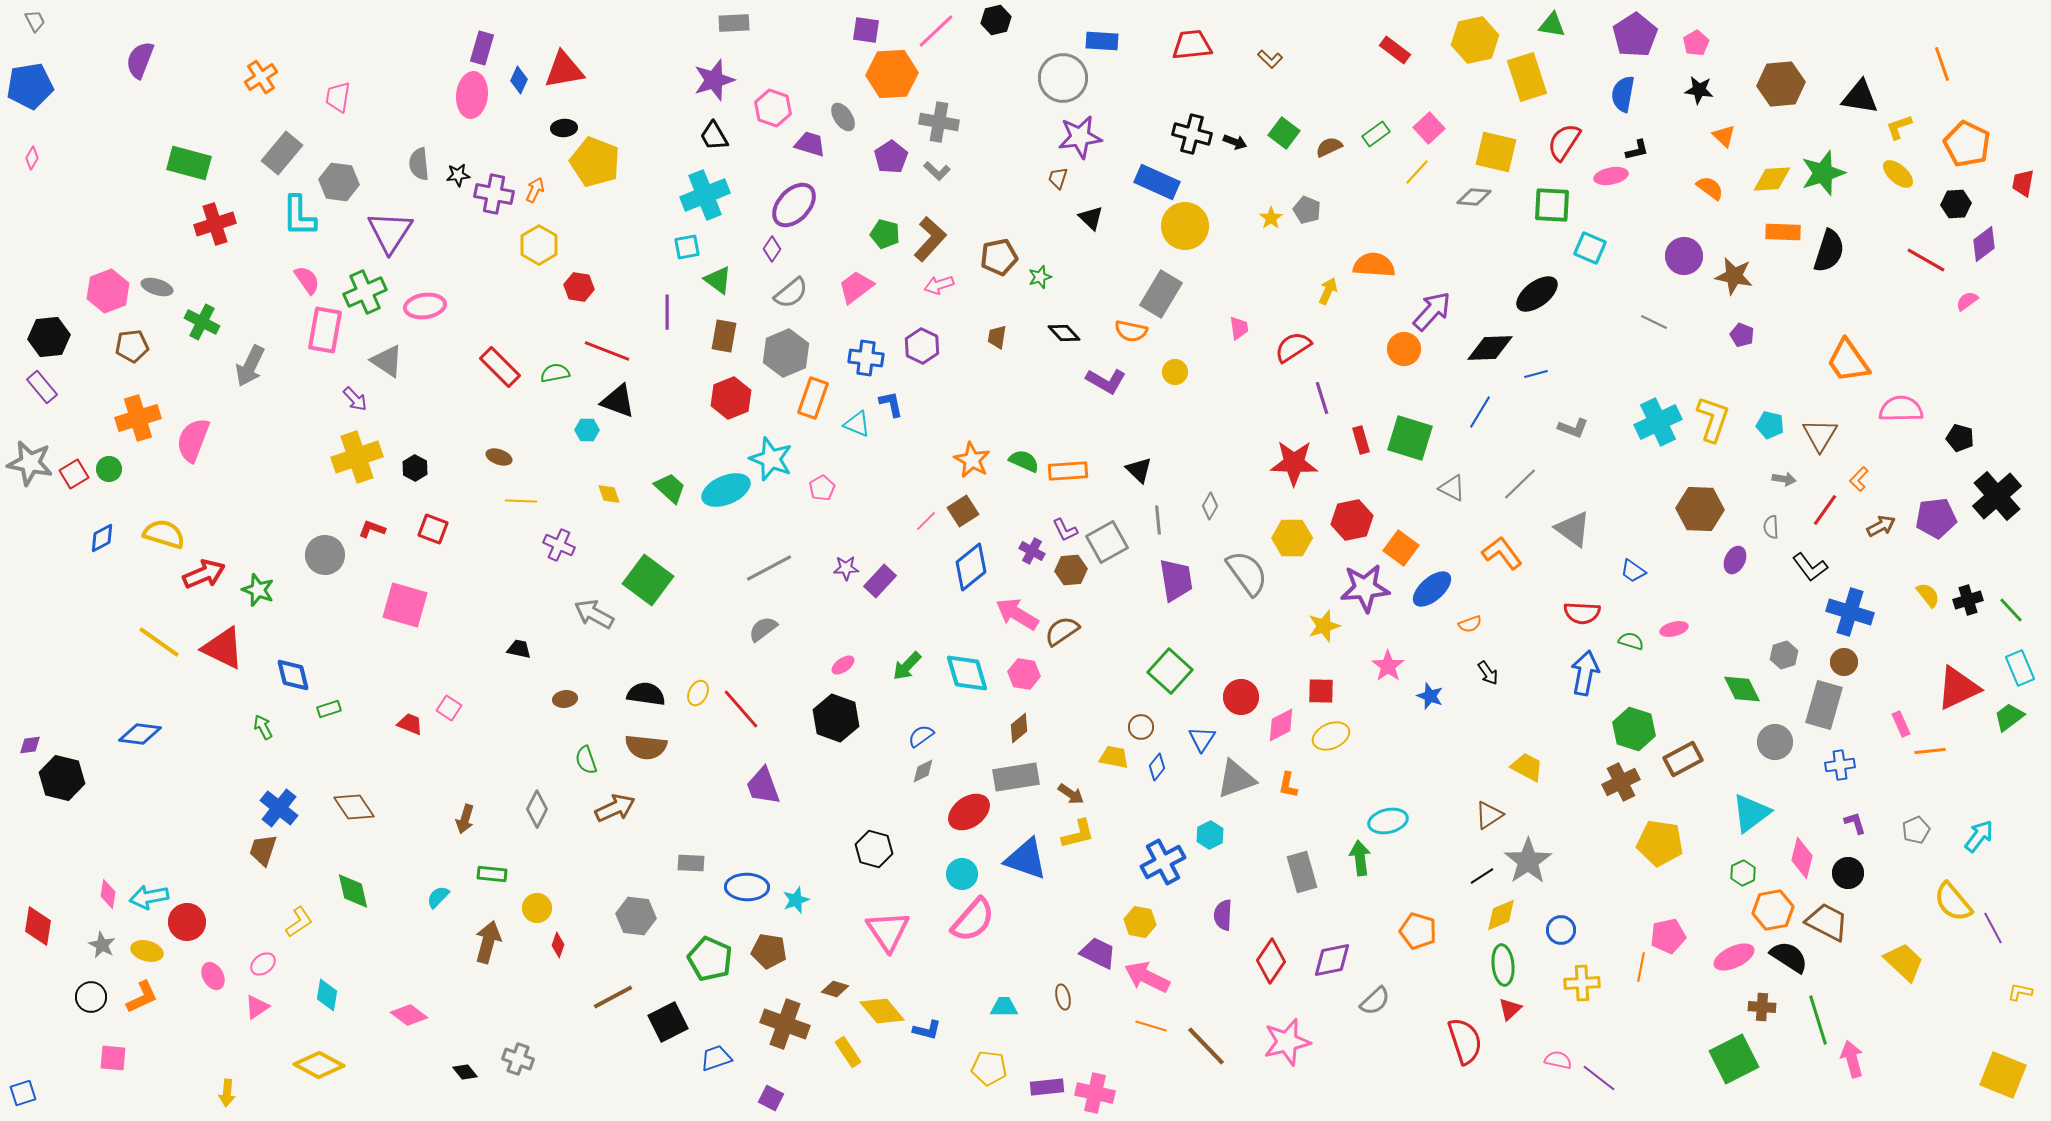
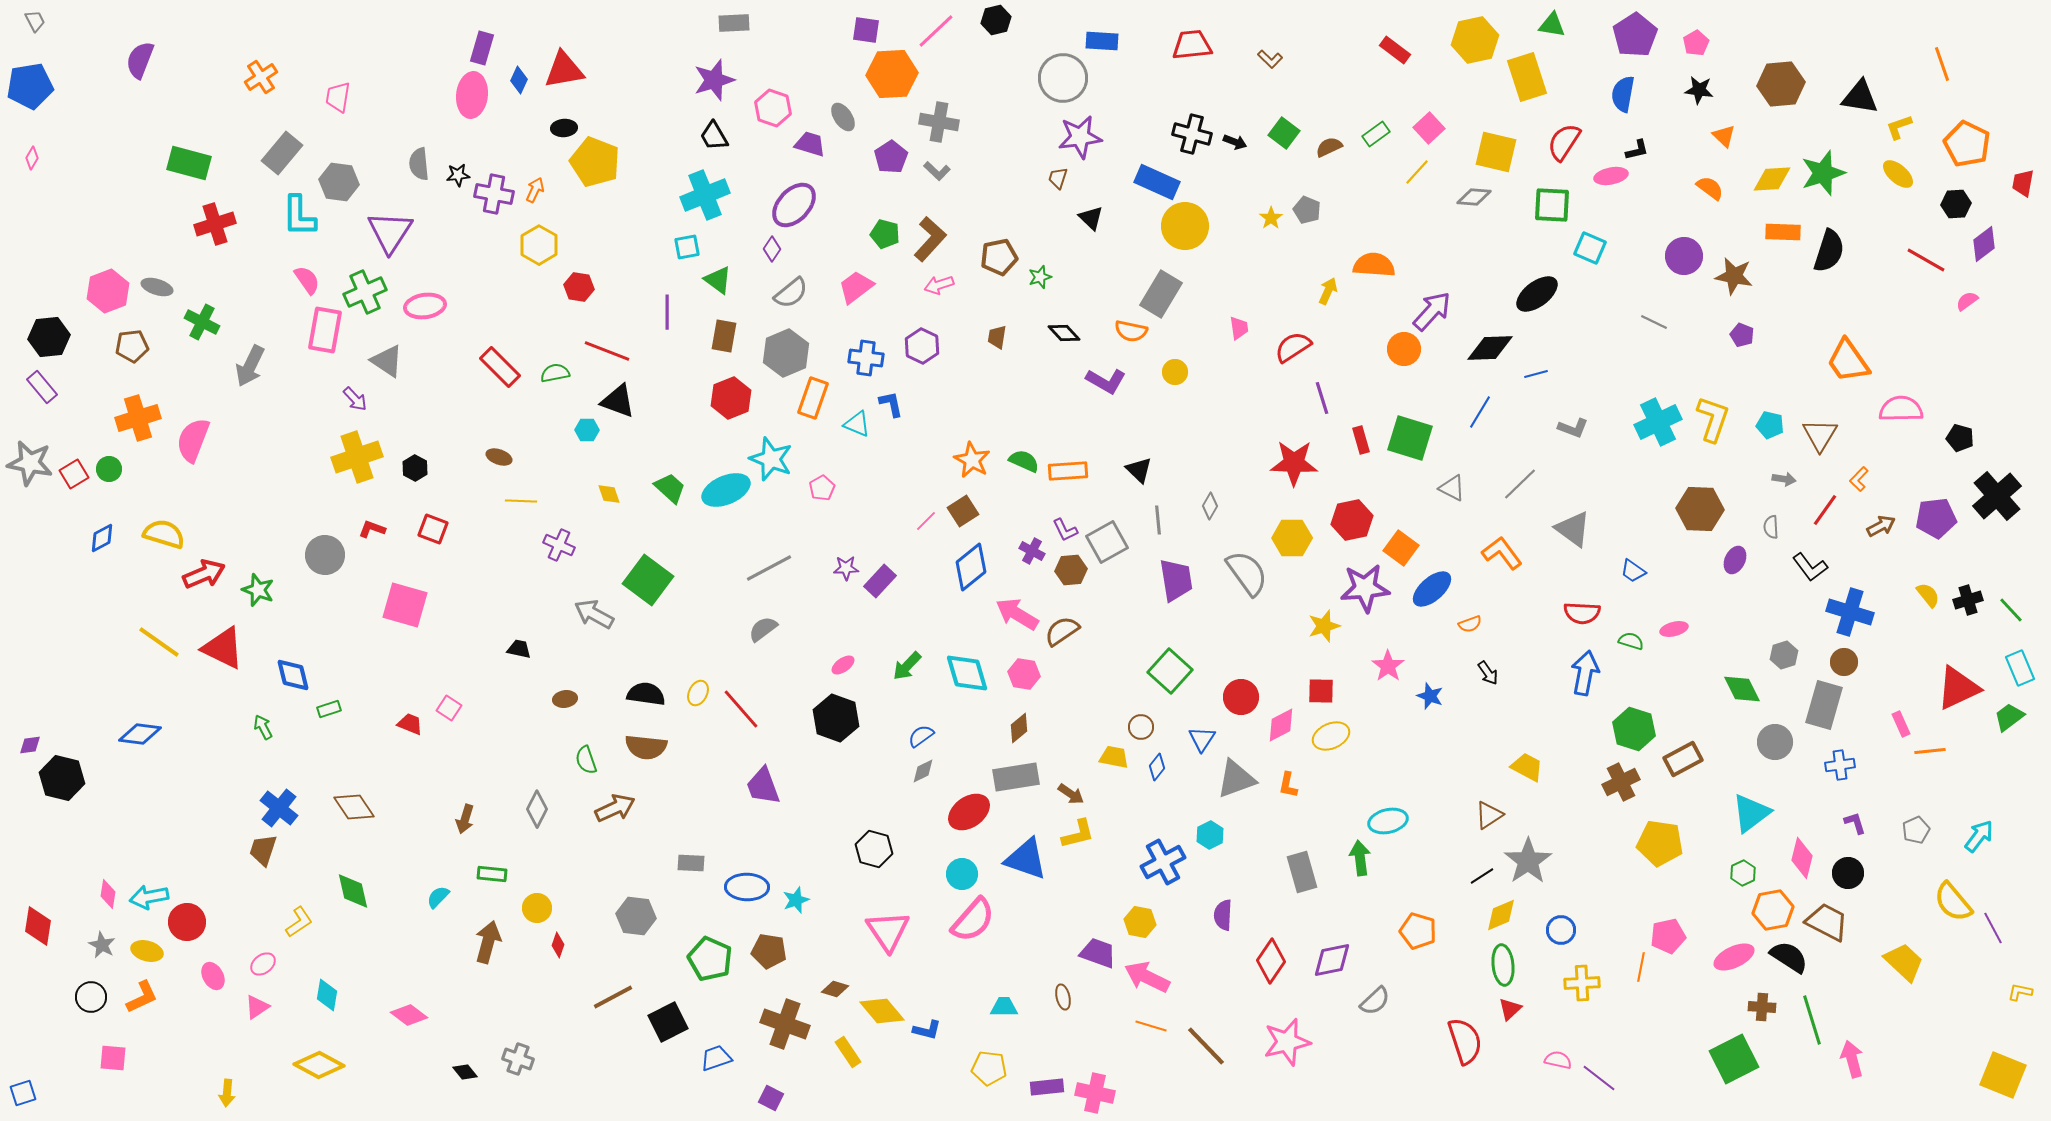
purple trapezoid at (1098, 953): rotated 6 degrees counterclockwise
green line at (1818, 1020): moved 6 px left
